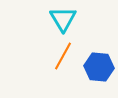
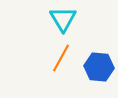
orange line: moved 2 px left, 2 px down
